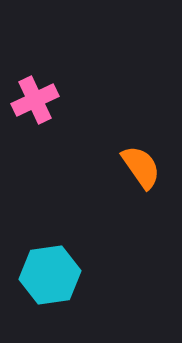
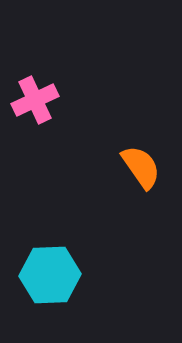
cyan hexagon: rotated 6 degrees clockwise
